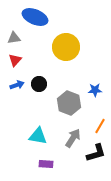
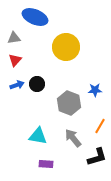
black circle: moved 2 px left
gray arrow: rotated 72 degrees counterclockwise
black L-shape: moved 1 px right, 4 px down
